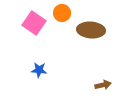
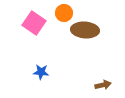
orange circle: moved 2 px right
brown ellipse: moved 6 px left
blue star: moved 2 px right, 2 px down
